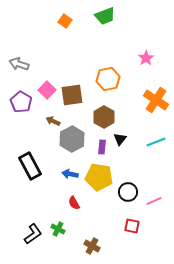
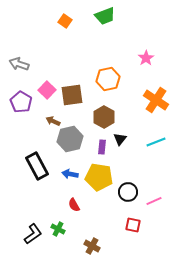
gray hexagon: moved 2 px left; rotated 15 degrees clockwise
black rectangle: moved 7 px right
red semicircle: moved 2 px down
red square: moved 1 px right, 1 px up
